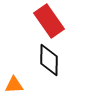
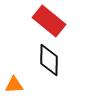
red rectangle: rotated 16 degrees counterclockwise
